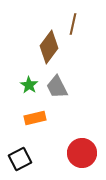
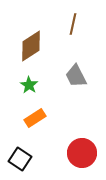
brown diamond: moved 18 px left, 1 px up; rotated 20 degrees clockwise
gray trapezoid: moved 19 px right, 11 px up
orange rectangle: rotated 20 degrees counterclockwise
black square: rotated 30 degrees counterclockwise
